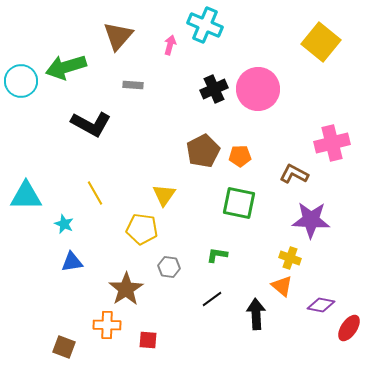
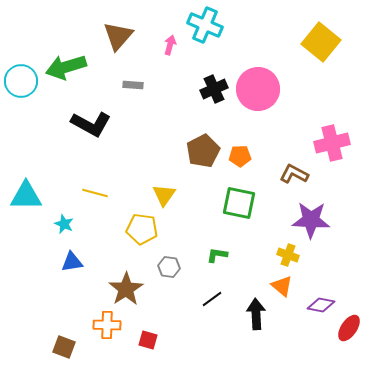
yellow line: rotated 45 degrees counterclockwise
yellow cross: moved 2 px left, 3 px up
red square: rotated 12 degrees clockwise
